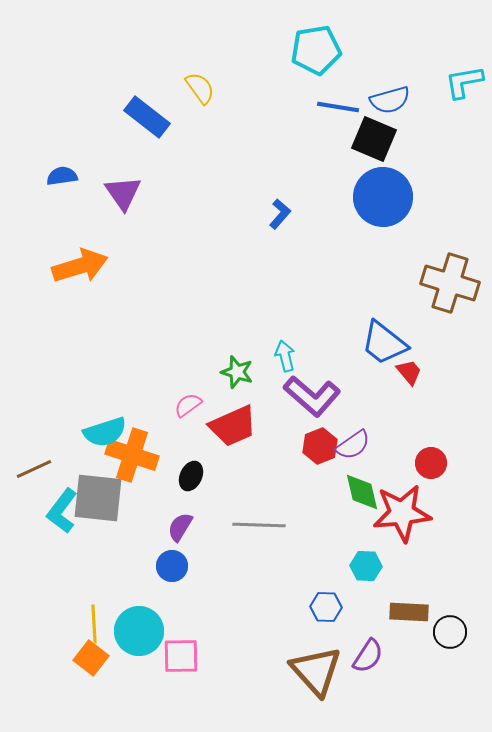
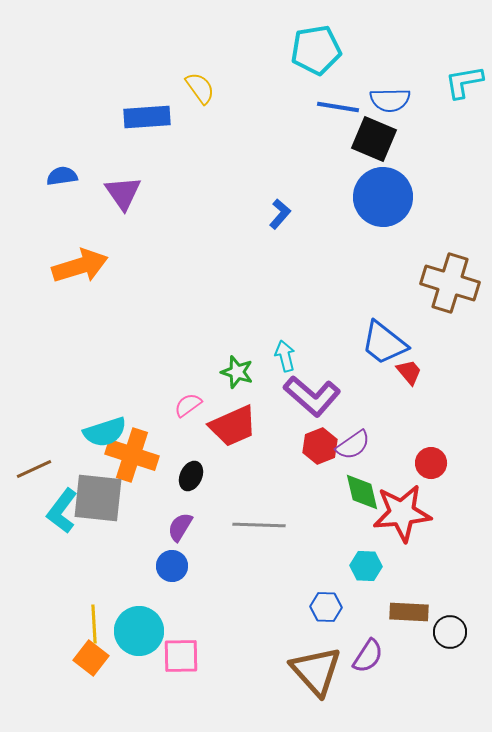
blue semicircle at (390, 100): rotated 15 degrees clockwise
blue rectangle at (147, 117): rotated 42 degrees counterclockwise
